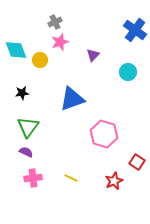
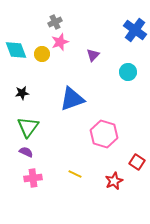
yellow circle: moved 2 px right, 6 px up
yellow line: moved 4 px right, 4 px up
